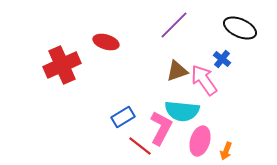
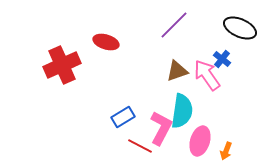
pink arrow: moved 3 px right, 5 px up
cyan semicircle: rotated 88 degrees counterclockwise
red line: rotated 10 degrees counterclockwise
